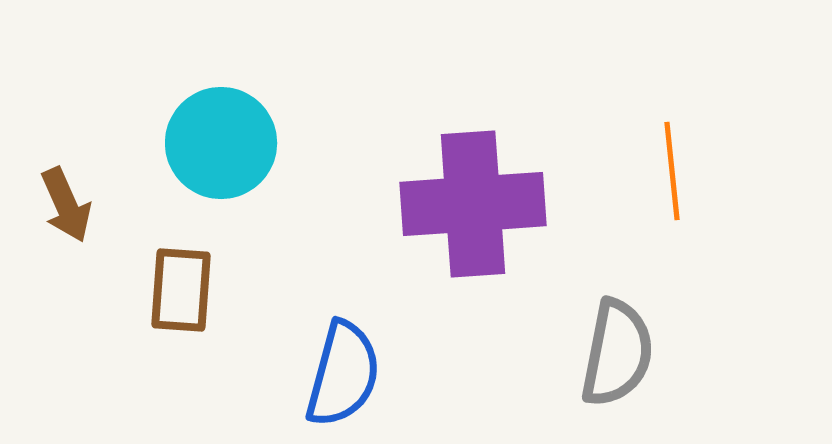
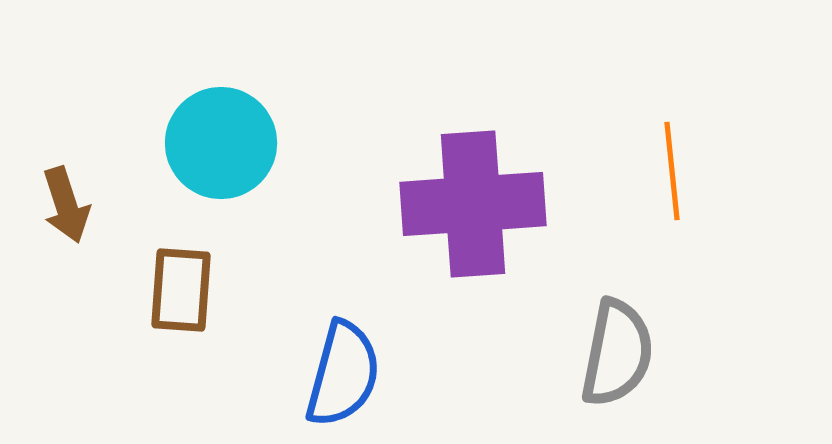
brown arrow: rotated 6 degrees clockwise
